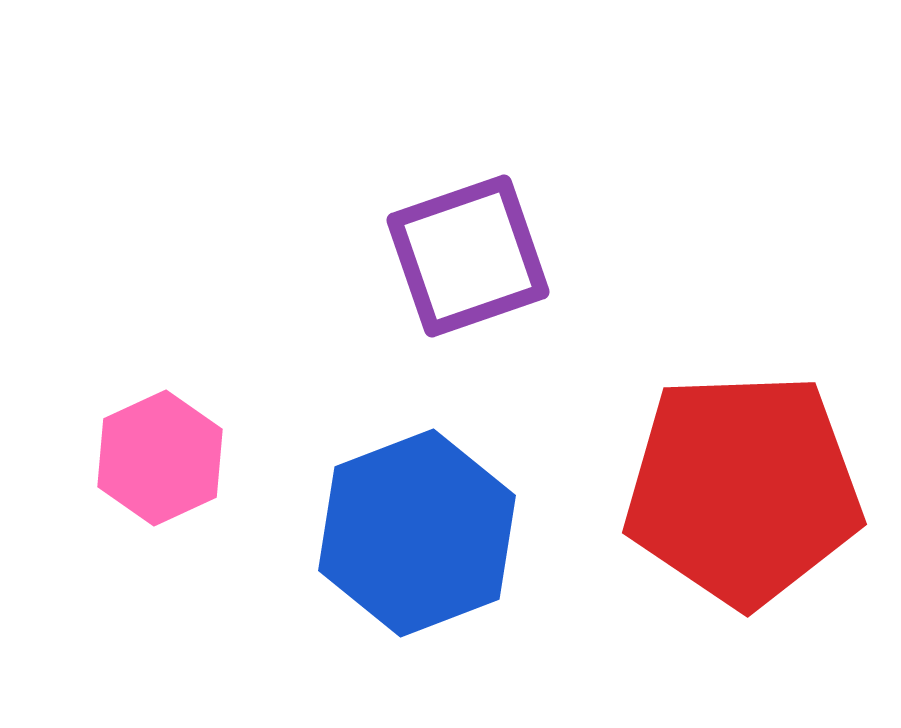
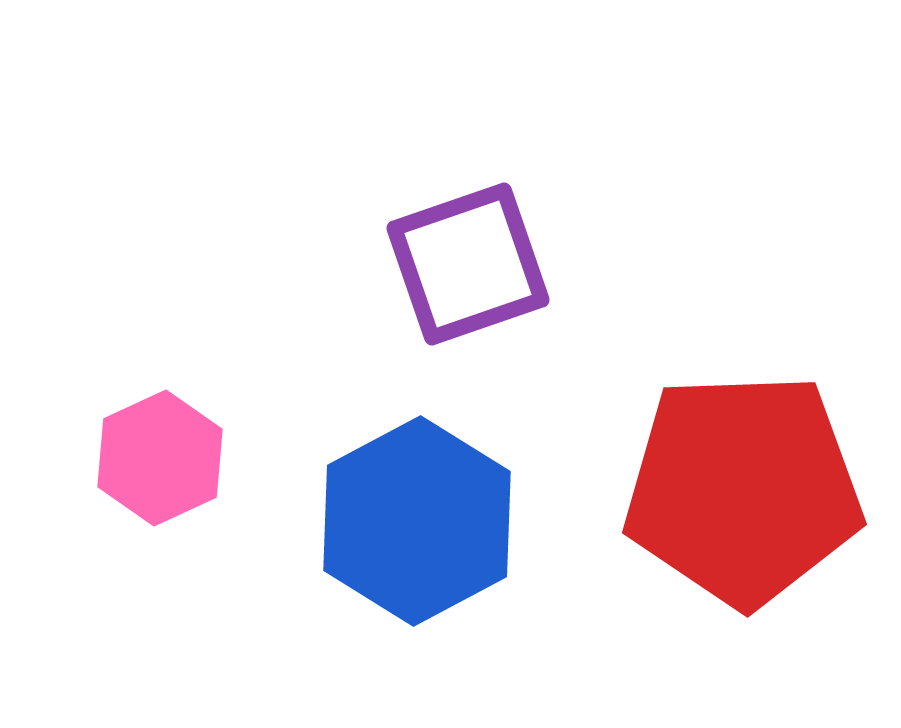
purple square: moved 8 px down
blue hexagon: moved 12 px up; rotated 7 degrees counterclockwise
